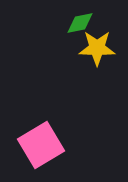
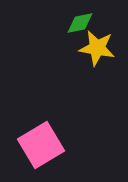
yellow star: rotated 9 degrees clockwise
